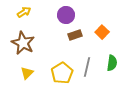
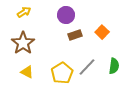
brown star: rotated 10 degrees clockwise
green semicircle: moved 2 px right, 3 px down
gray line: rotated 30 degrees clockwise
yellow triangle: moved 1 px up; rotated 48 degrees counterclockwise
